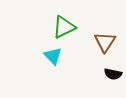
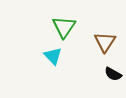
green triangle: rotated 30 degrees counterclockwise
black semicircle: rotated 18 degrees clockwise
